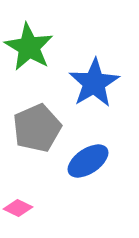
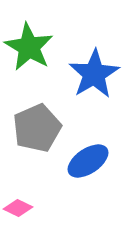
blue star: moved 9 px up
